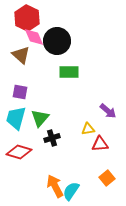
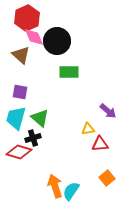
red hexagon: rotated 10 degrees clockwise
green triangle: rotated 30 degrees counterclockwise
black cross: moved 19 px left
orange arrow: rotated 10 degrees clockwise
